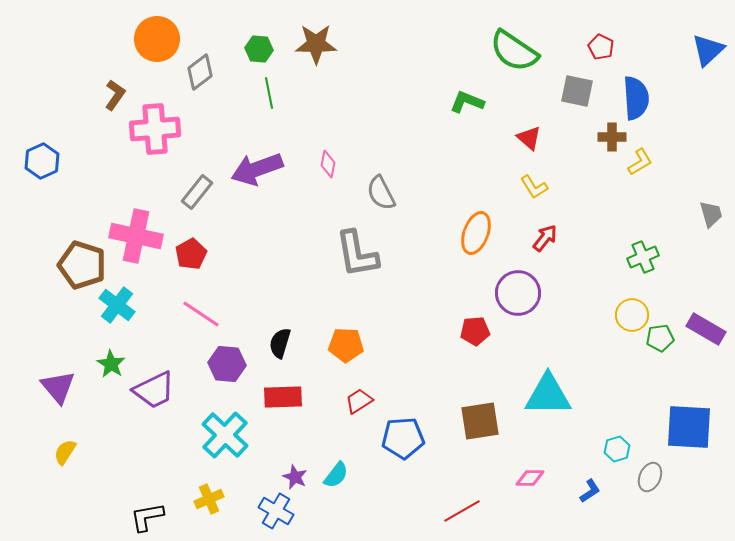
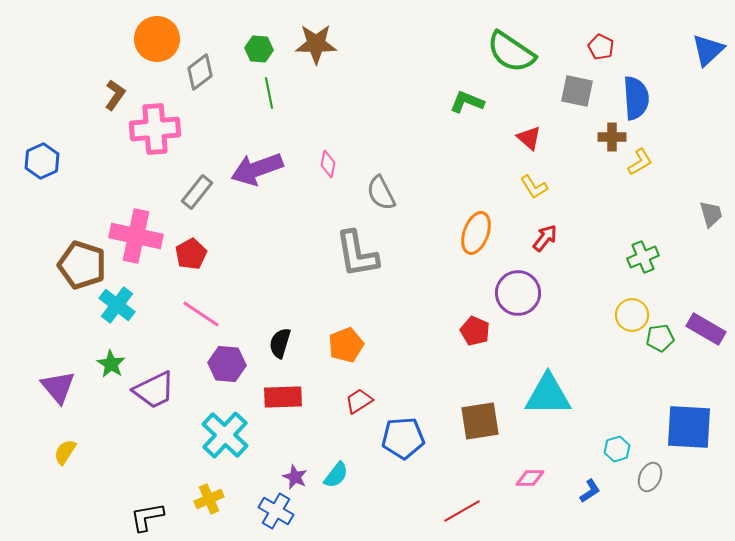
green semicircle at (514, 51): moved 3 px left, 1 px down
red pentagon at (475, 331): rotated 28 degrees clockwise
orange pentagon at (346, 345): rotated 24 degrees counterclockwise
